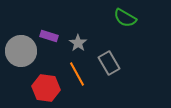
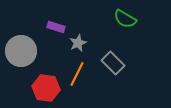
green semicircle: moved 1 px down
purple rectangle: moved 7 px right, 9 px up
gray star: rotated 12 degrees clockwise
gray rectangle: moved 4 px right; rotated 15 degrees counterclockwise
orange line: rotated 55 degrees clockwise
